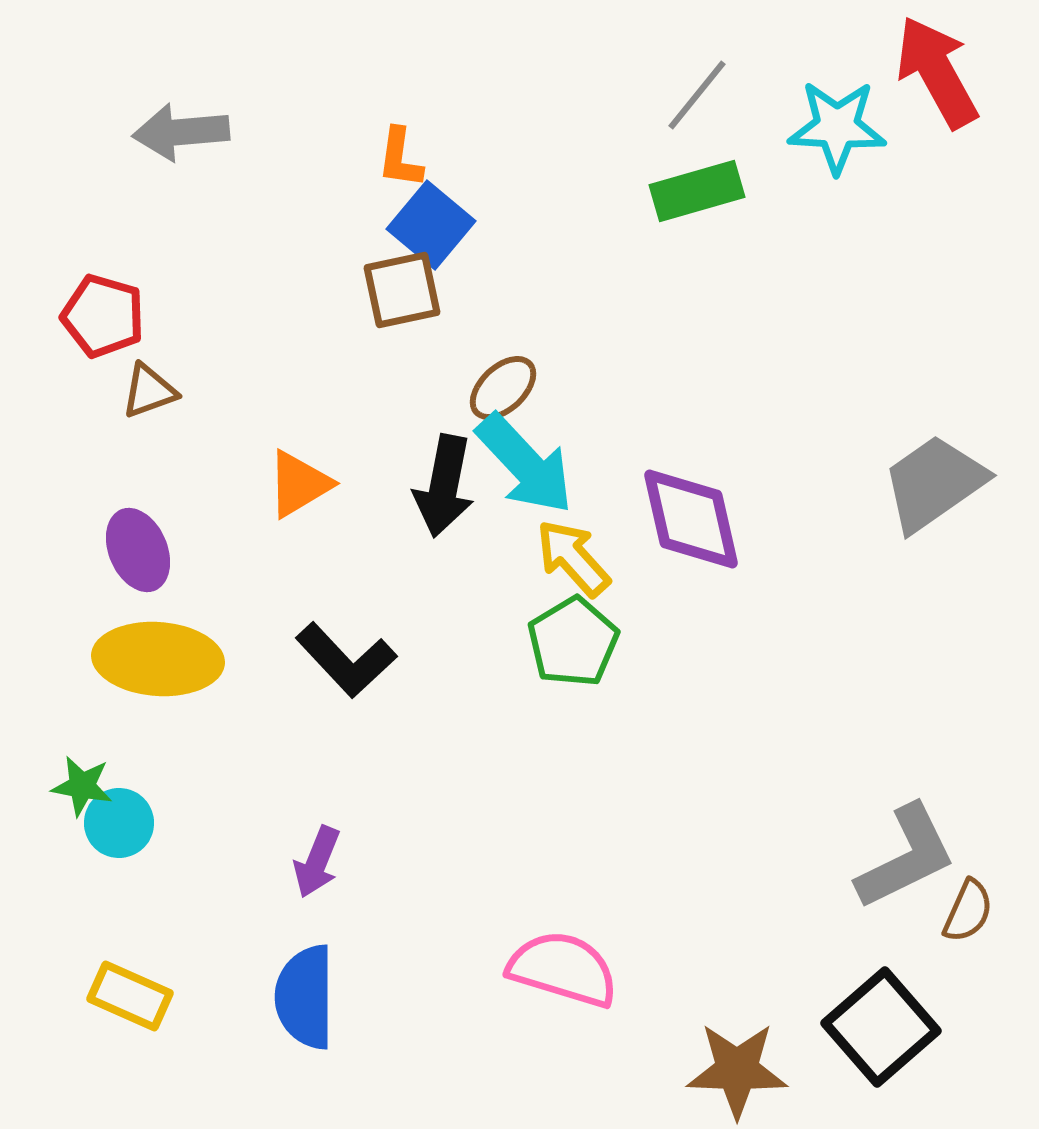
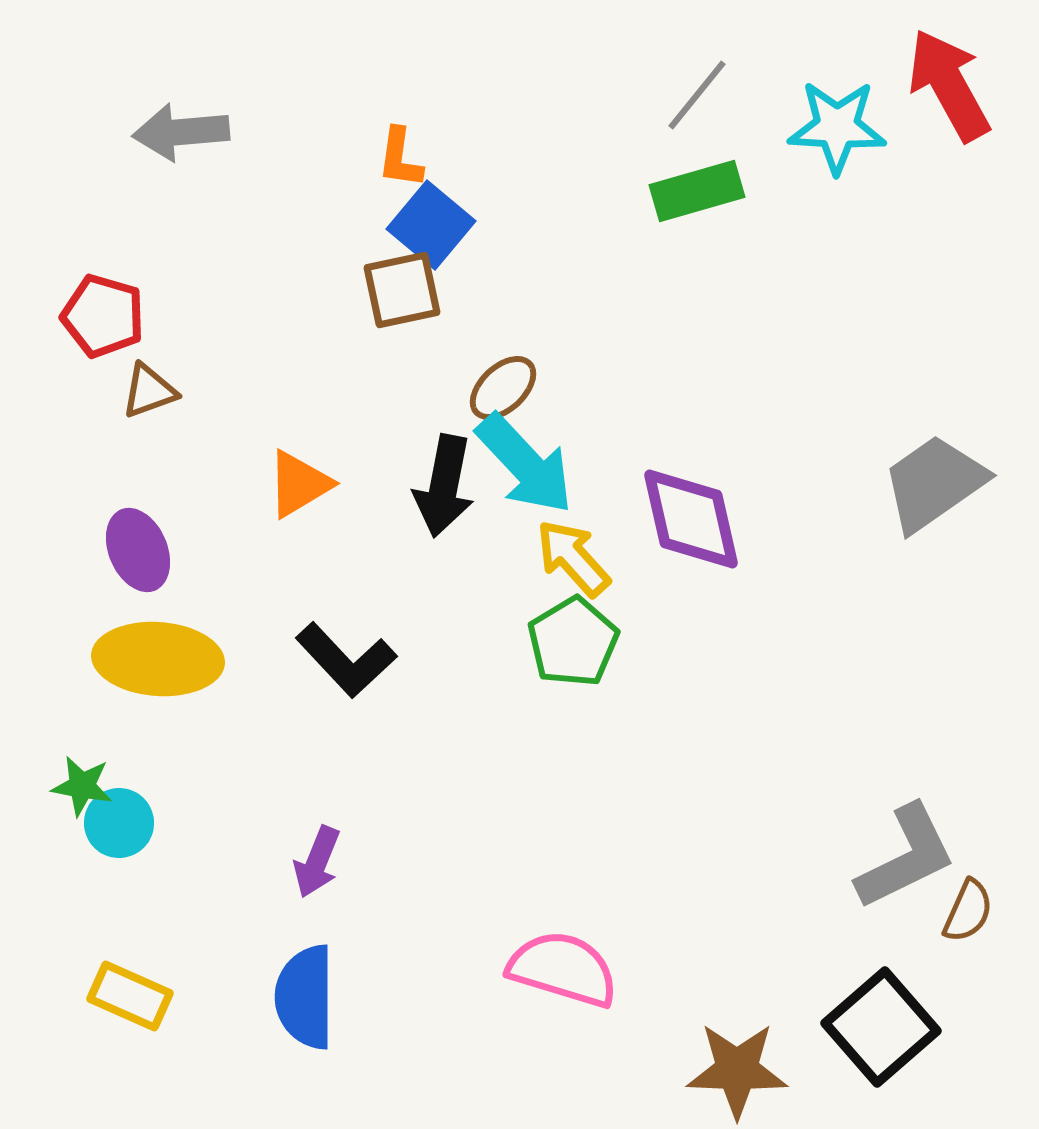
red arrow: moved 12 px right, 13 px down
